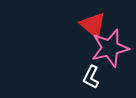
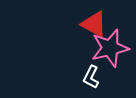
red triangle: moved 1 px right, 1 px up; rotated 12 degrees counterclockwise
